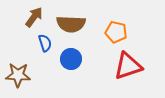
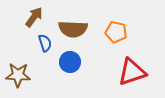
brown semicircle: moved 2 px right, 5 px down
blue circle: moved 1 px left, 3 px down
red triangle: moved 4 px right, 6 px down
